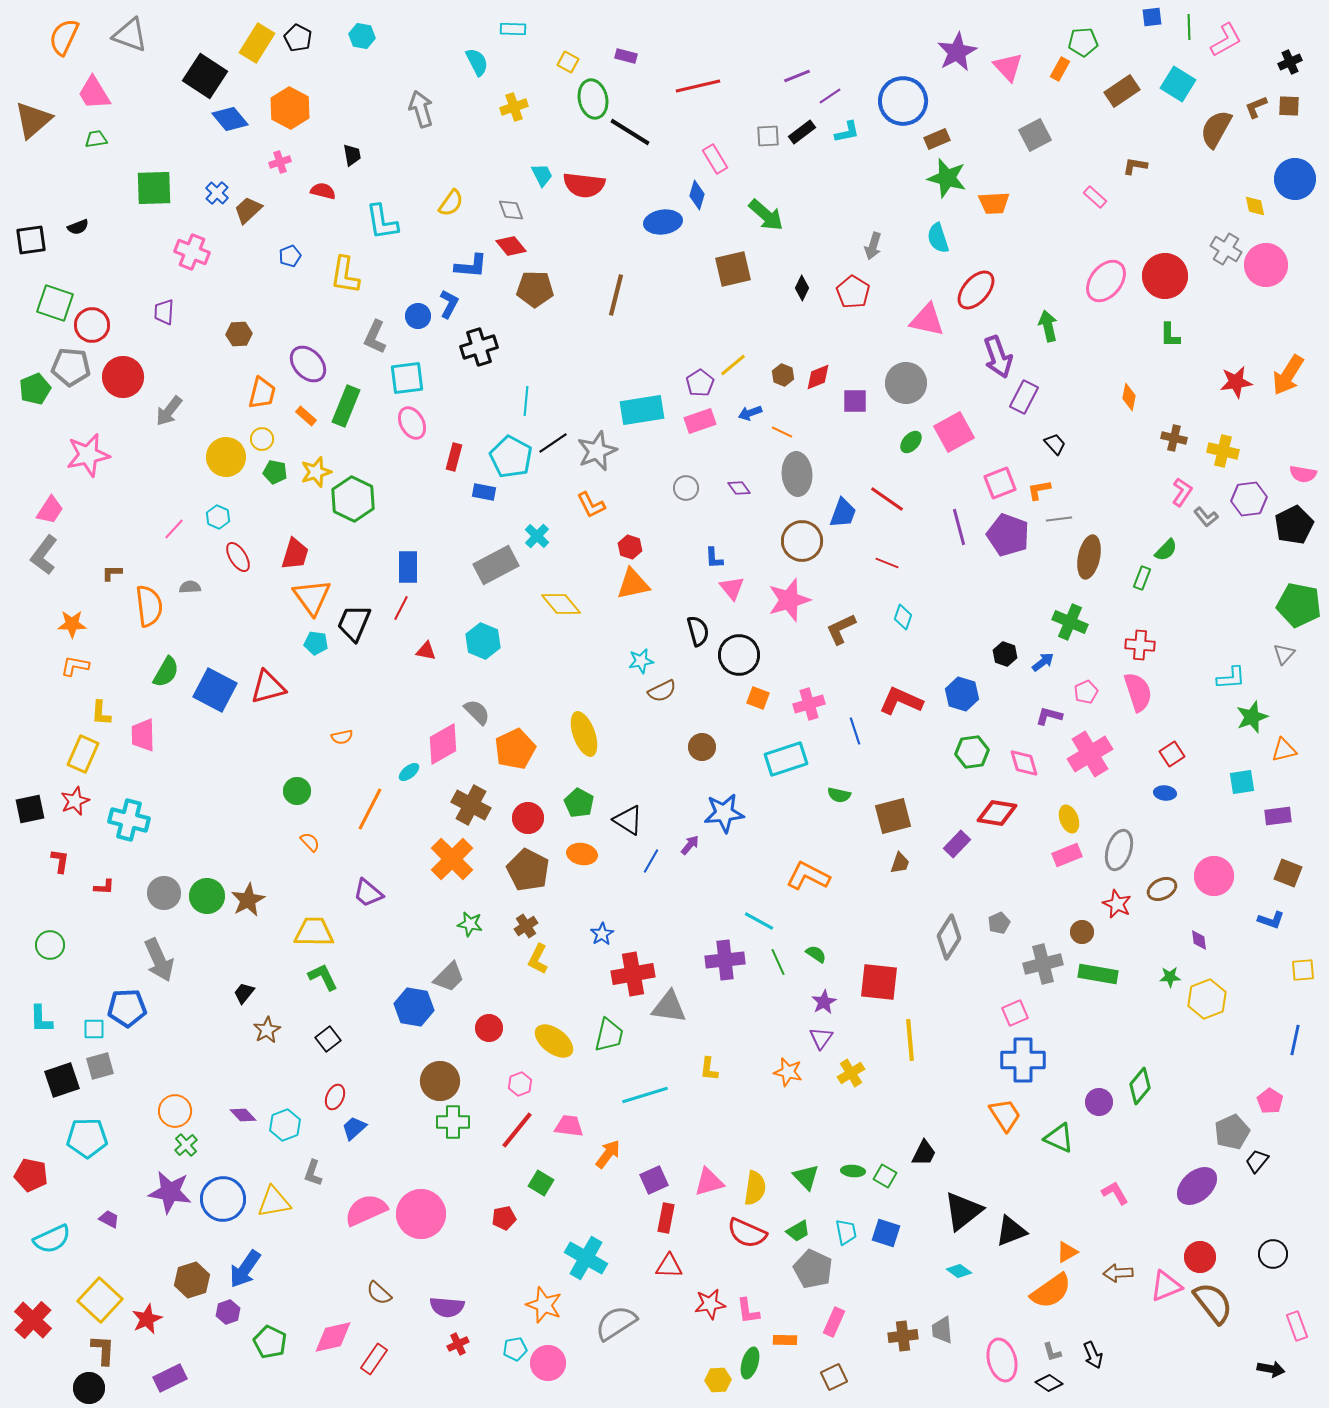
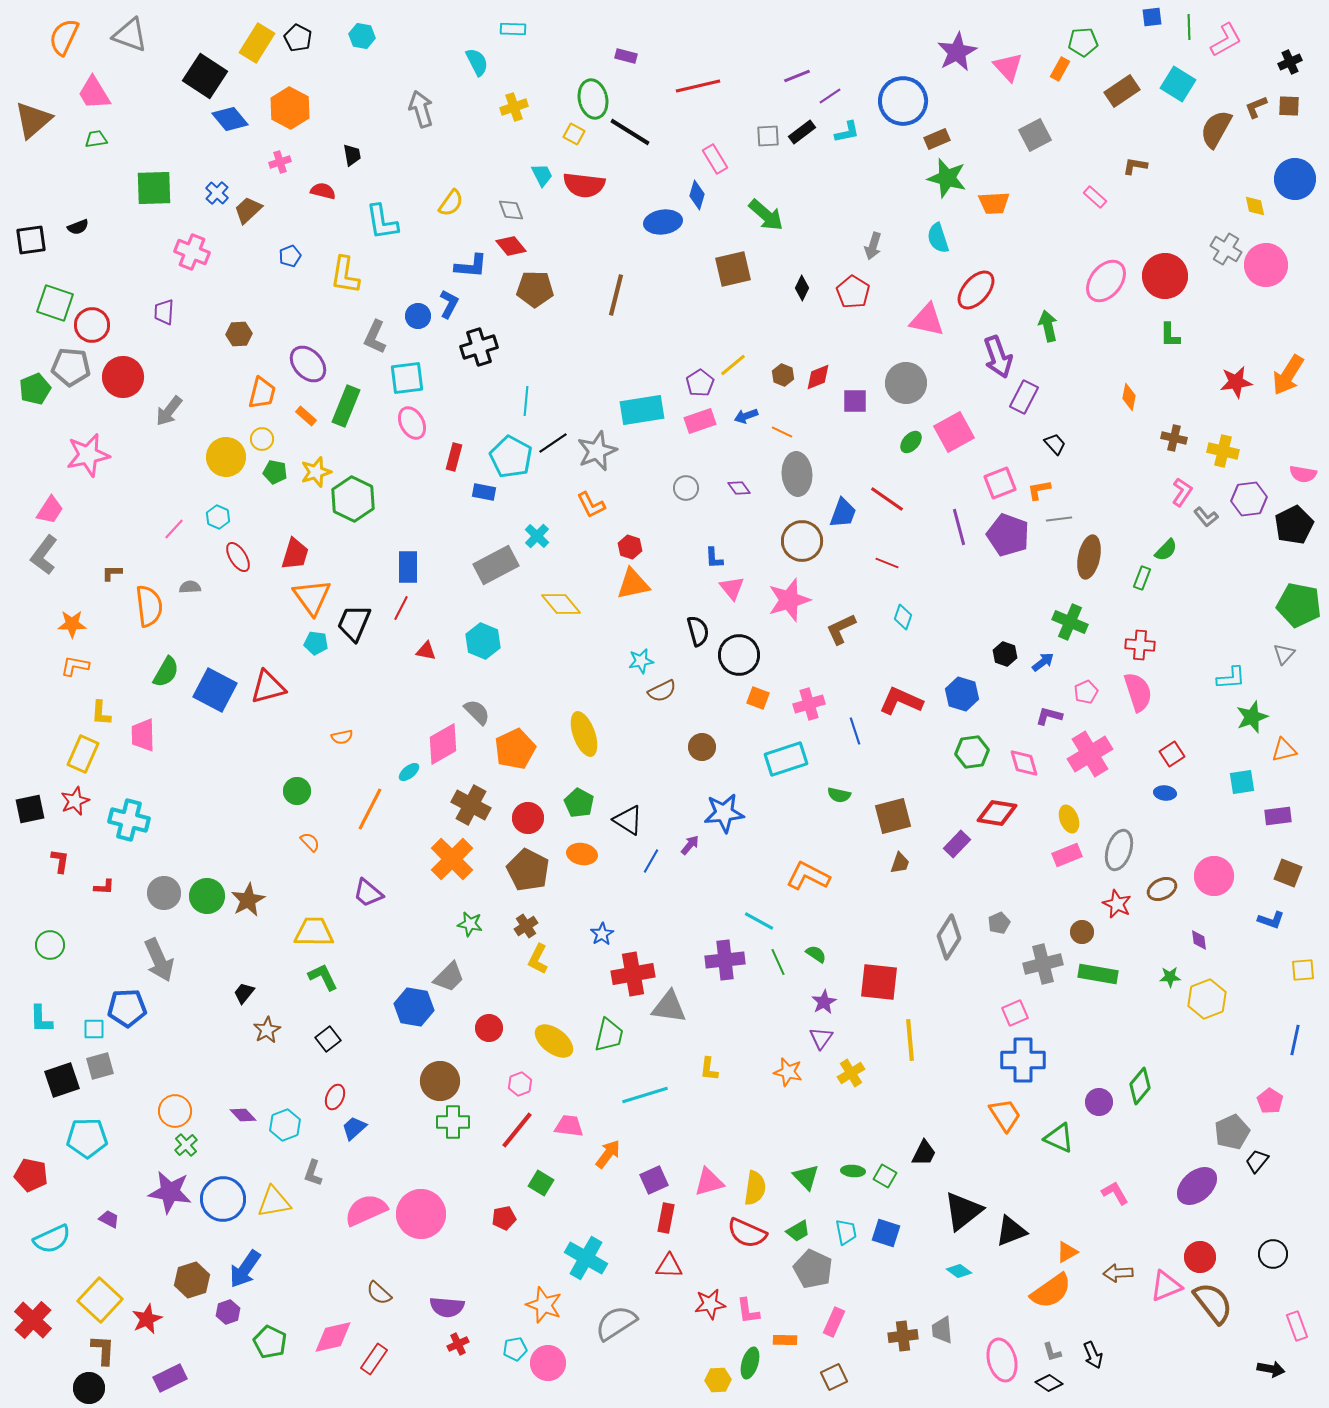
yellow square at (568, 62): moved 6 px right, 72 px down
blue arrow at (750, 413): moved 4 px left, 3 px down
